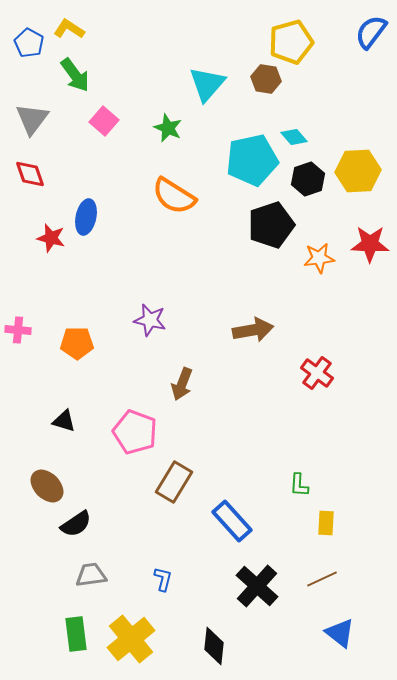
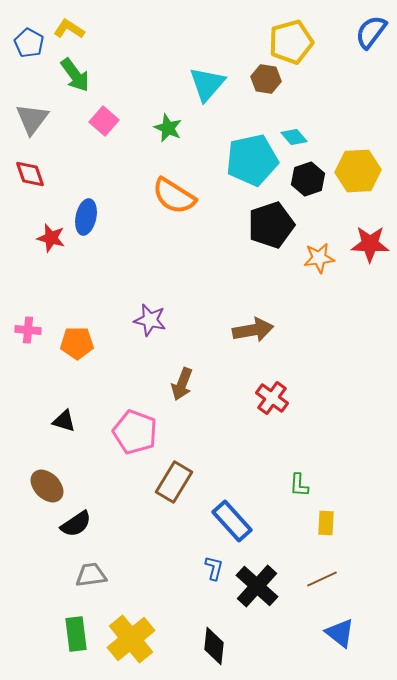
pink cross at (18, 330): moved 10 px right
red cross at (317, 373): moved 45 px left, 25 px down
blue L-shape at (163, 579): moved 51 px right, 11 px up
